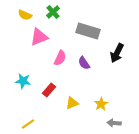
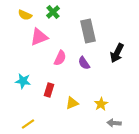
gray rectangle: rotated 60 degrees clockwise
red rectangle: rotated 24 degrees counterclockwise
